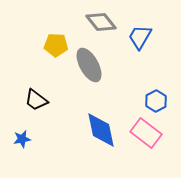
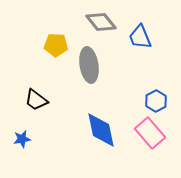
blue trapezoid: rotated 52 degrees counterclockwise
gray ellipse: rotated 20 degrees clockwise
pink rectangle: moved 4 px right; rotated 12 degrees clockwise
